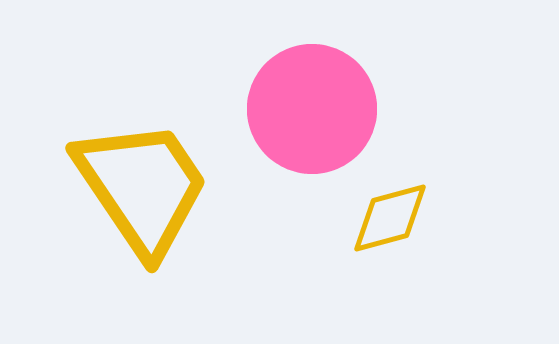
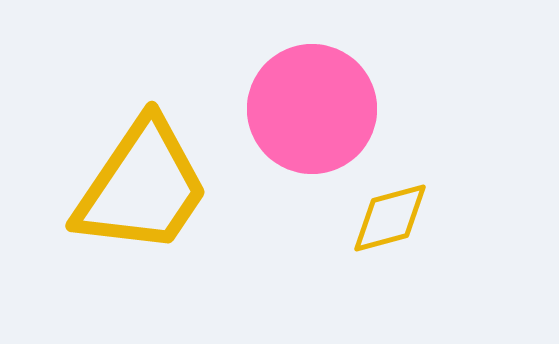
yellow trapezoid: rotated 68 degrees clockwise
